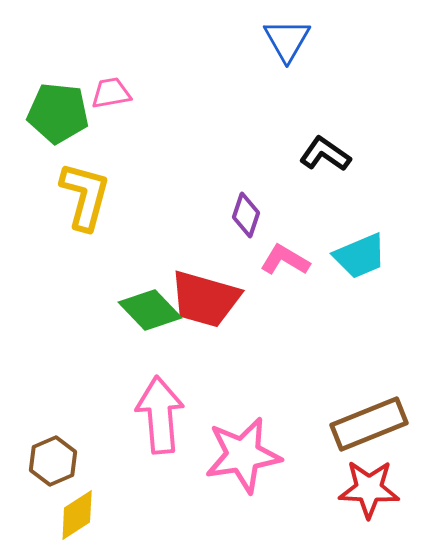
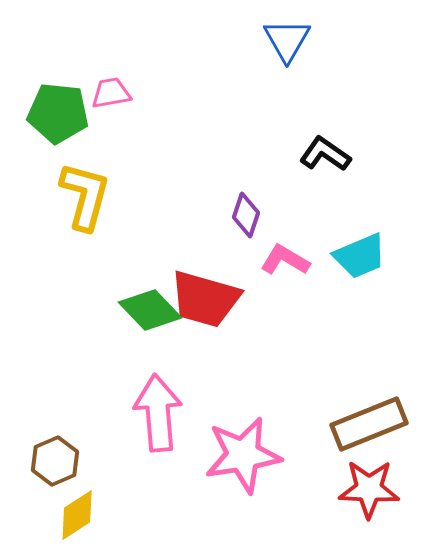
pink arrow: moved 2 px left, 2 px up
brown hexagon: moved 2 px right
